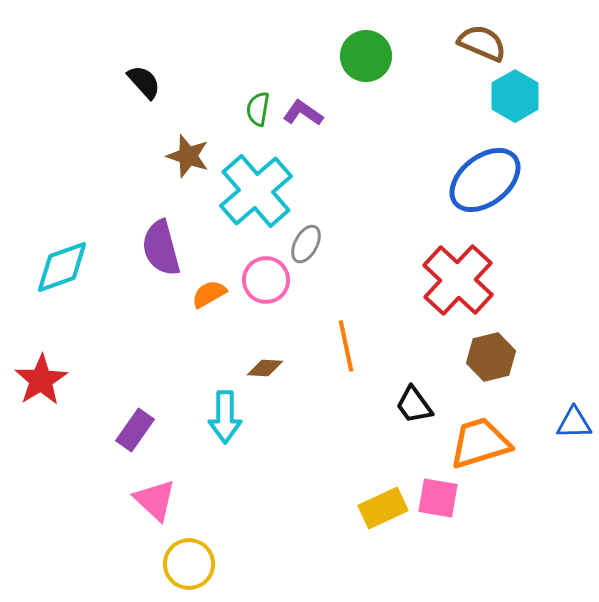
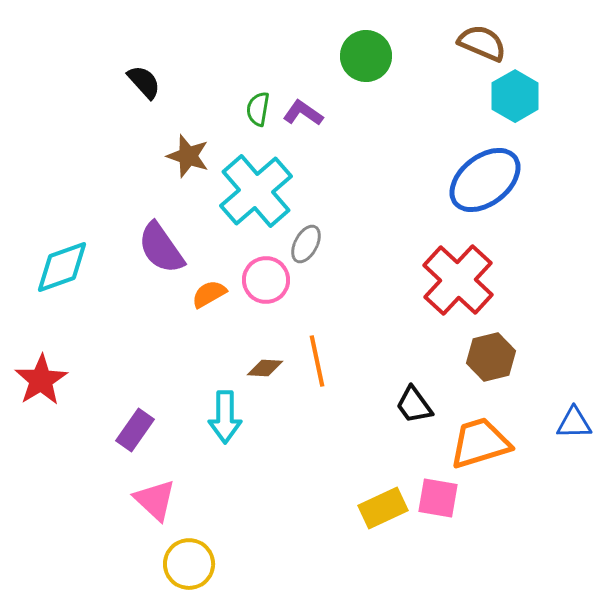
purple semicircle: rotated 20 degrees counterclockwise
orange line: moved 29 px left, 15 px down
